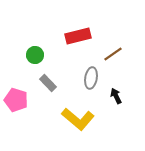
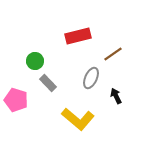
green circle: moved 6 px down
gray ellipse: rotated 15 degrees clockwise
